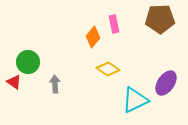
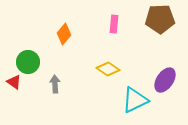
pink rectangle: rotated 18 degrees clockwise
orange diamond: moved 29 px left, 3 px up
purple ellipse: moved 1 px left, 3 px up
